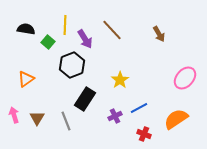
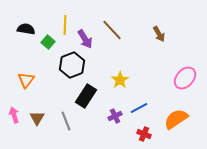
orange triangle: moved 1 px down; rotated 18 degrees counterclockwise
black rectangle: moved 1 px right, 3 px up
